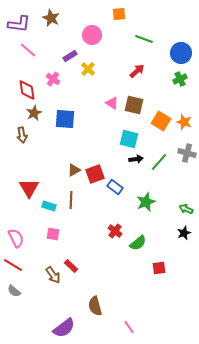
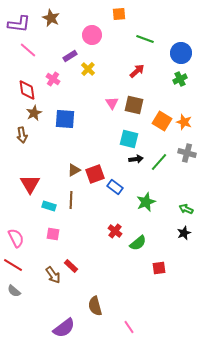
green line at (144, 39): moved 1 px right
pink triangle at (112, 103): rotated 24 degrees clockwise
orange square at (161, 121): moved 1 px right
red triangle at (29, 188): moved 1 px right, 4 px up
